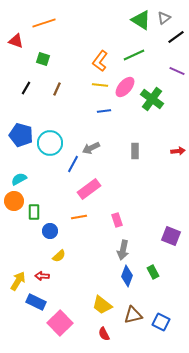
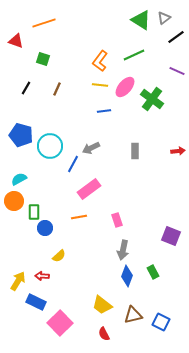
cyan circle at (50, 143): moved 3 px down
blue circle at (50, 231): moved 5 px left, 3 px up
